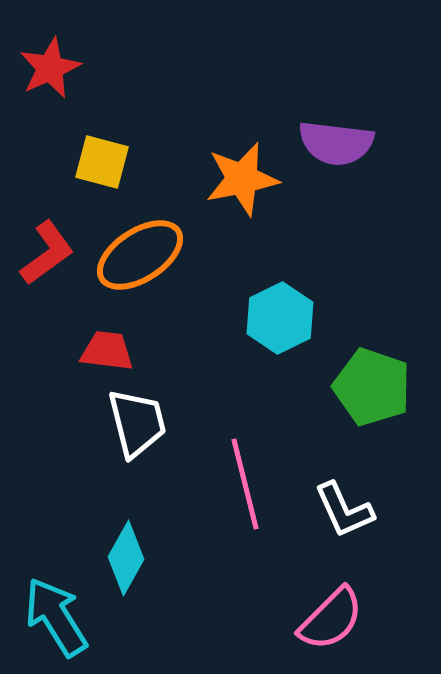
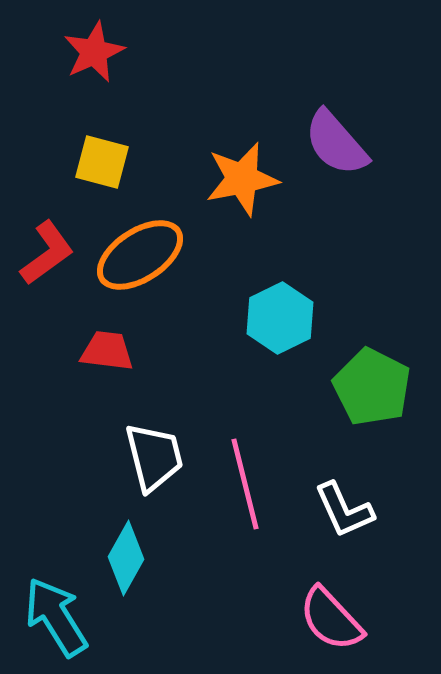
red star: moved 44 px right, 16 px up
purple semicircle: rotated 42 degrees clockwise
green pentagon: rotated 8 degrees clockwise
white trapezoid: moved 17 px right, 34 px down
pink semicircle: rotated 92 degrees clockwise
